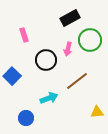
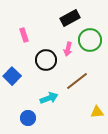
blue circle: moved 2 px right
